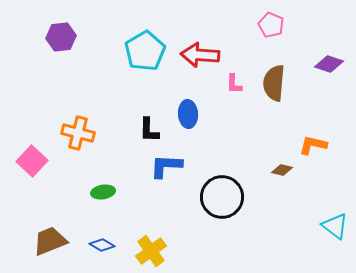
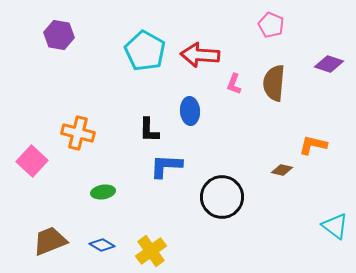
purple hexagon: moved 2 px left, 2 px up; rotated 16 degrees clockwise
cyan pentagon: rotated 12 degrees counterclockwise
pink L-shape: rotated 20 degrees clockwise
blue ellipse: moved 2 px right, 3 px up
